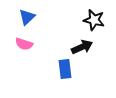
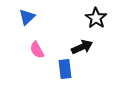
black star: moved 2 px right, 2 px up; rotated 20 degrees clockwise
pink semicircle: moved 13 px right, 6 px down; rotated 42 degrees clockwise
